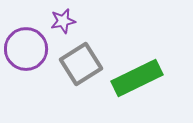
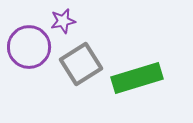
purple circle: moved 3 px right, 2 px up
green rectangle: rotated 9 degrees clockwise
